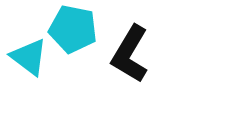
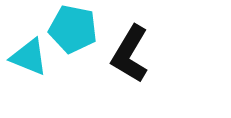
cyan triangle: rotated 15 degrees counterclockwise
